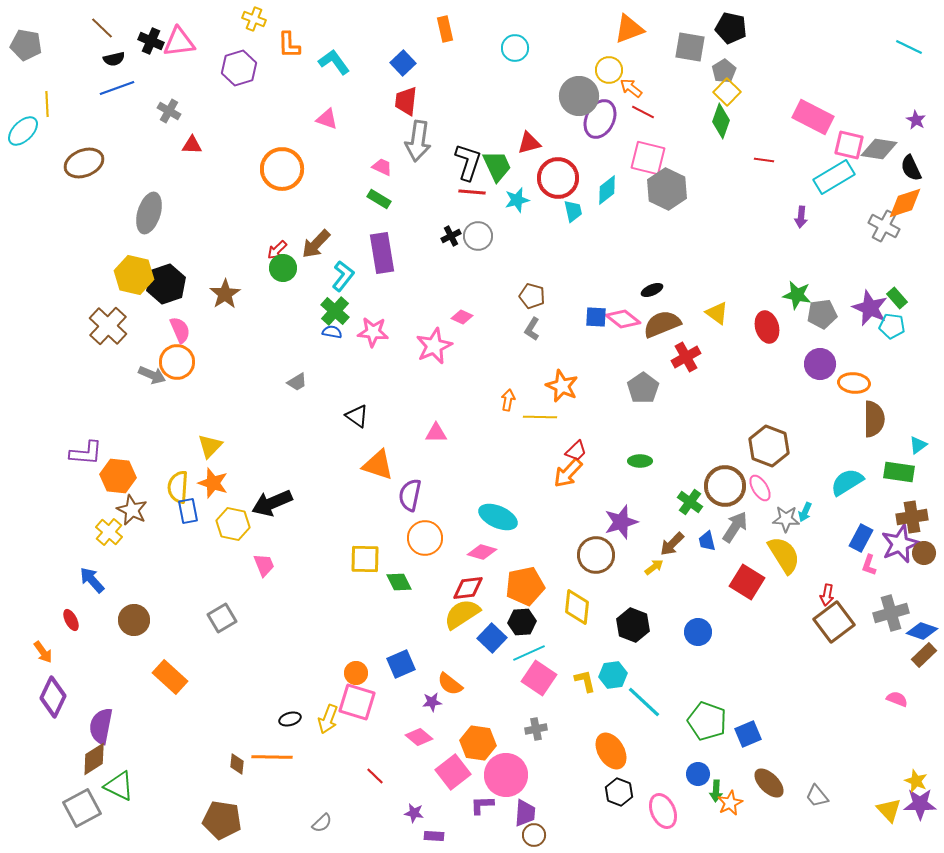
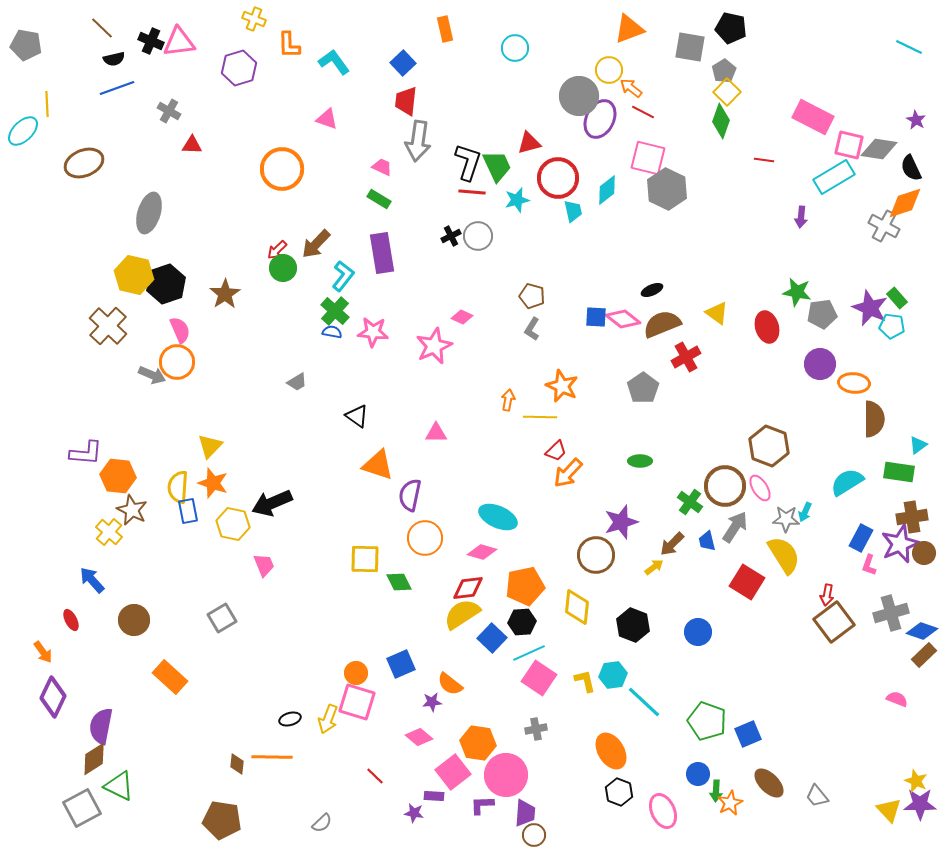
green star at (797, 295): moved 3 px up
red trapezoid at (576, 451): moved 20 px left
purple rectangle at (434, 836): moved 40 px up
